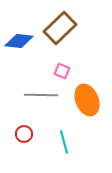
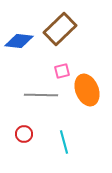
brown rectangle: moved 1 px down
pink square: rotated 35 degrees counterclockwise
orange ellipse: moved 10 px up
